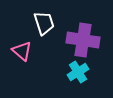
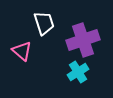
purple cross: rotated 28 degrees counterclockwise
